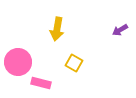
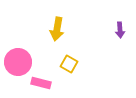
purple arrow: rotated 63 degrees counterclockwise
yellow square: moved 5 px left, 1 px down
